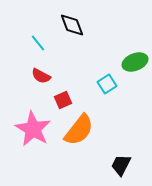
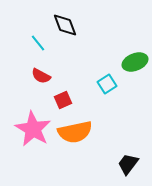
black diamond: moved 7 px left
orange semicircle: moved 4 px left, 2 px down; rotated 40 degrees clockwise
black trapezoid: moved 7 px right, 1 px up; rotated 10 degrees clockwise
